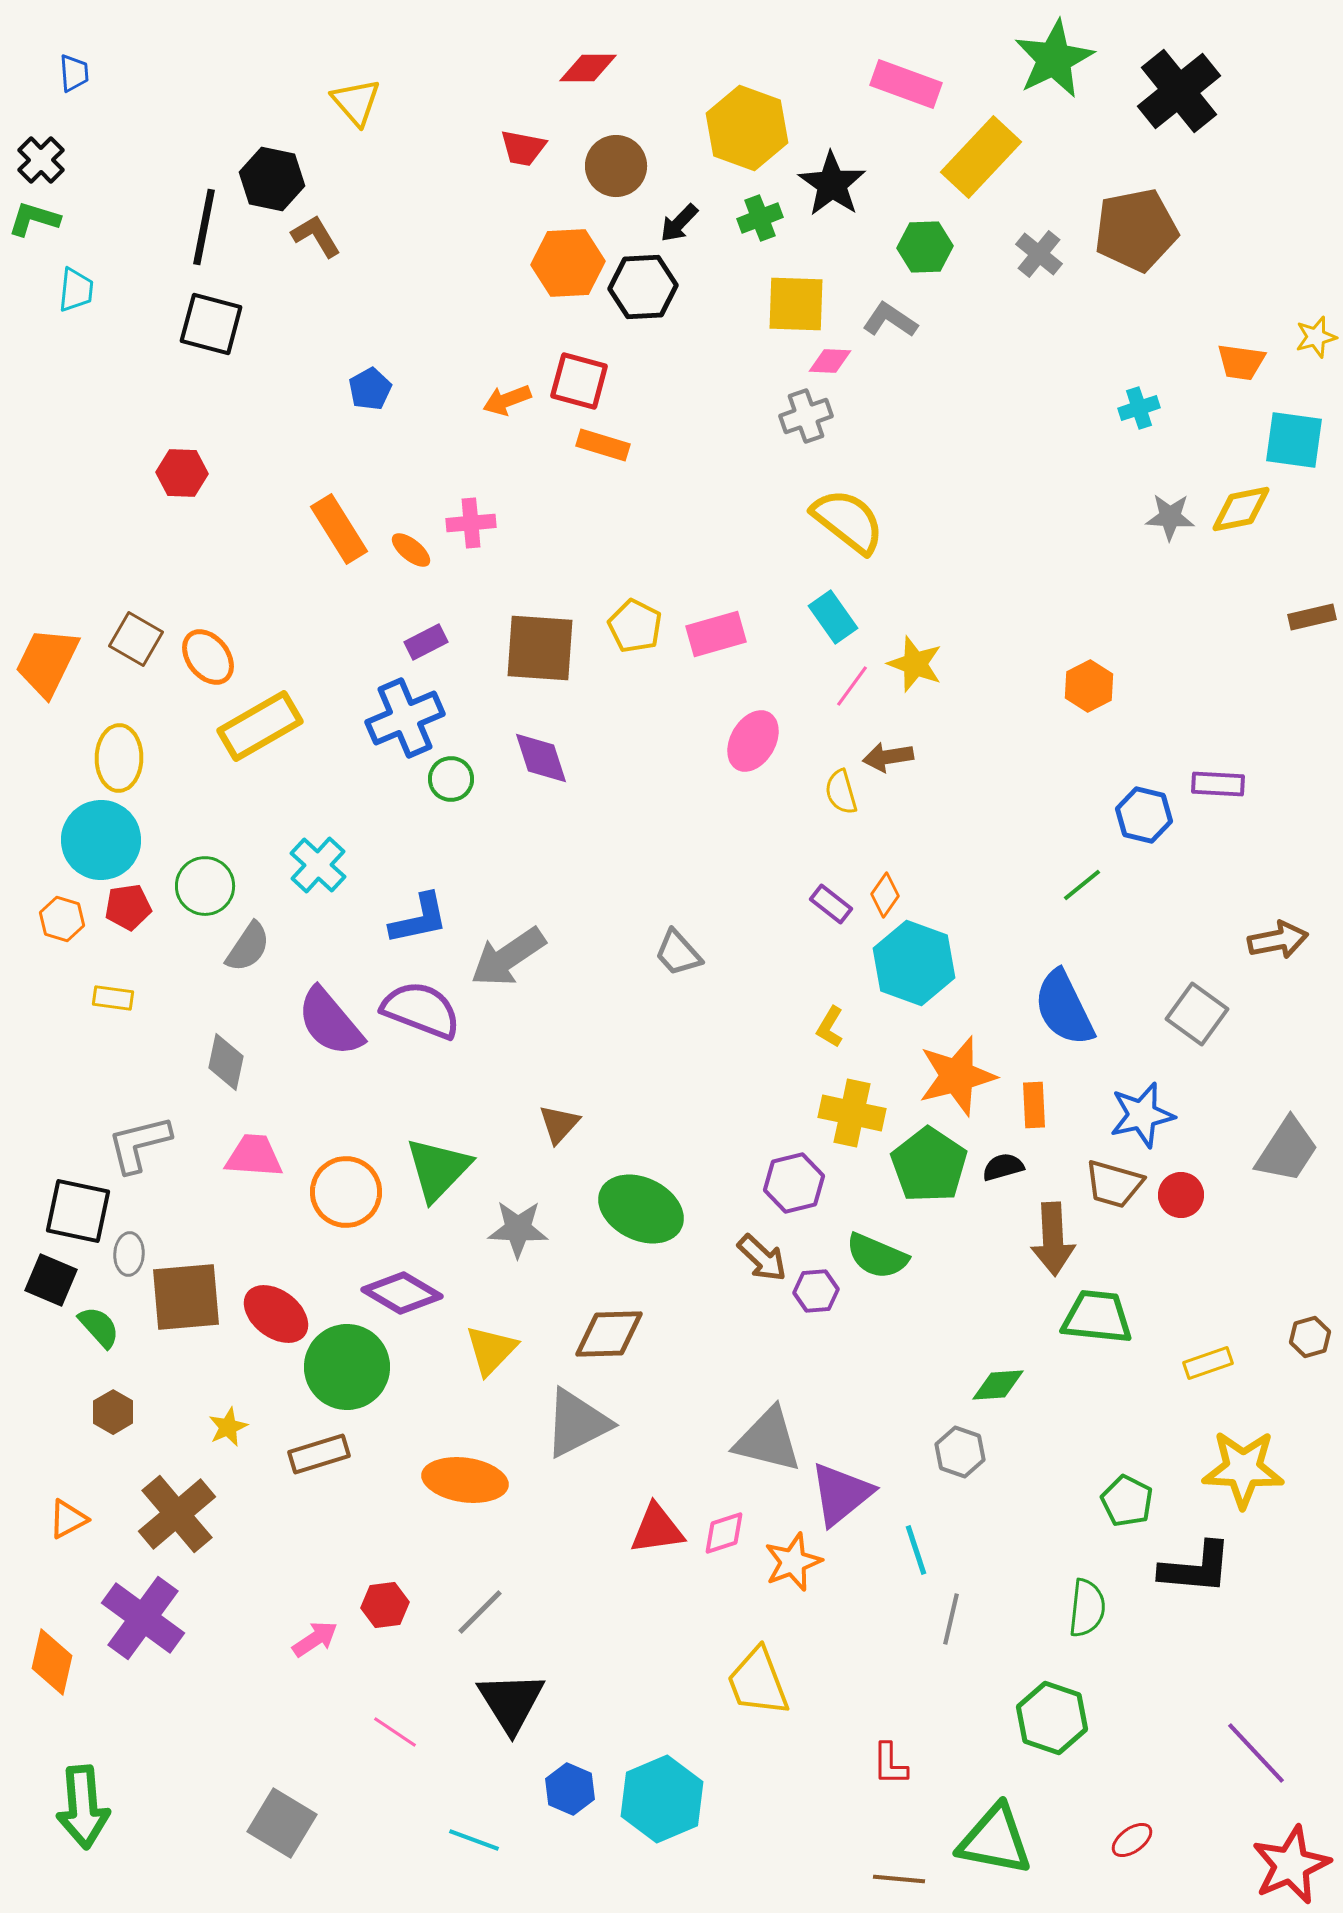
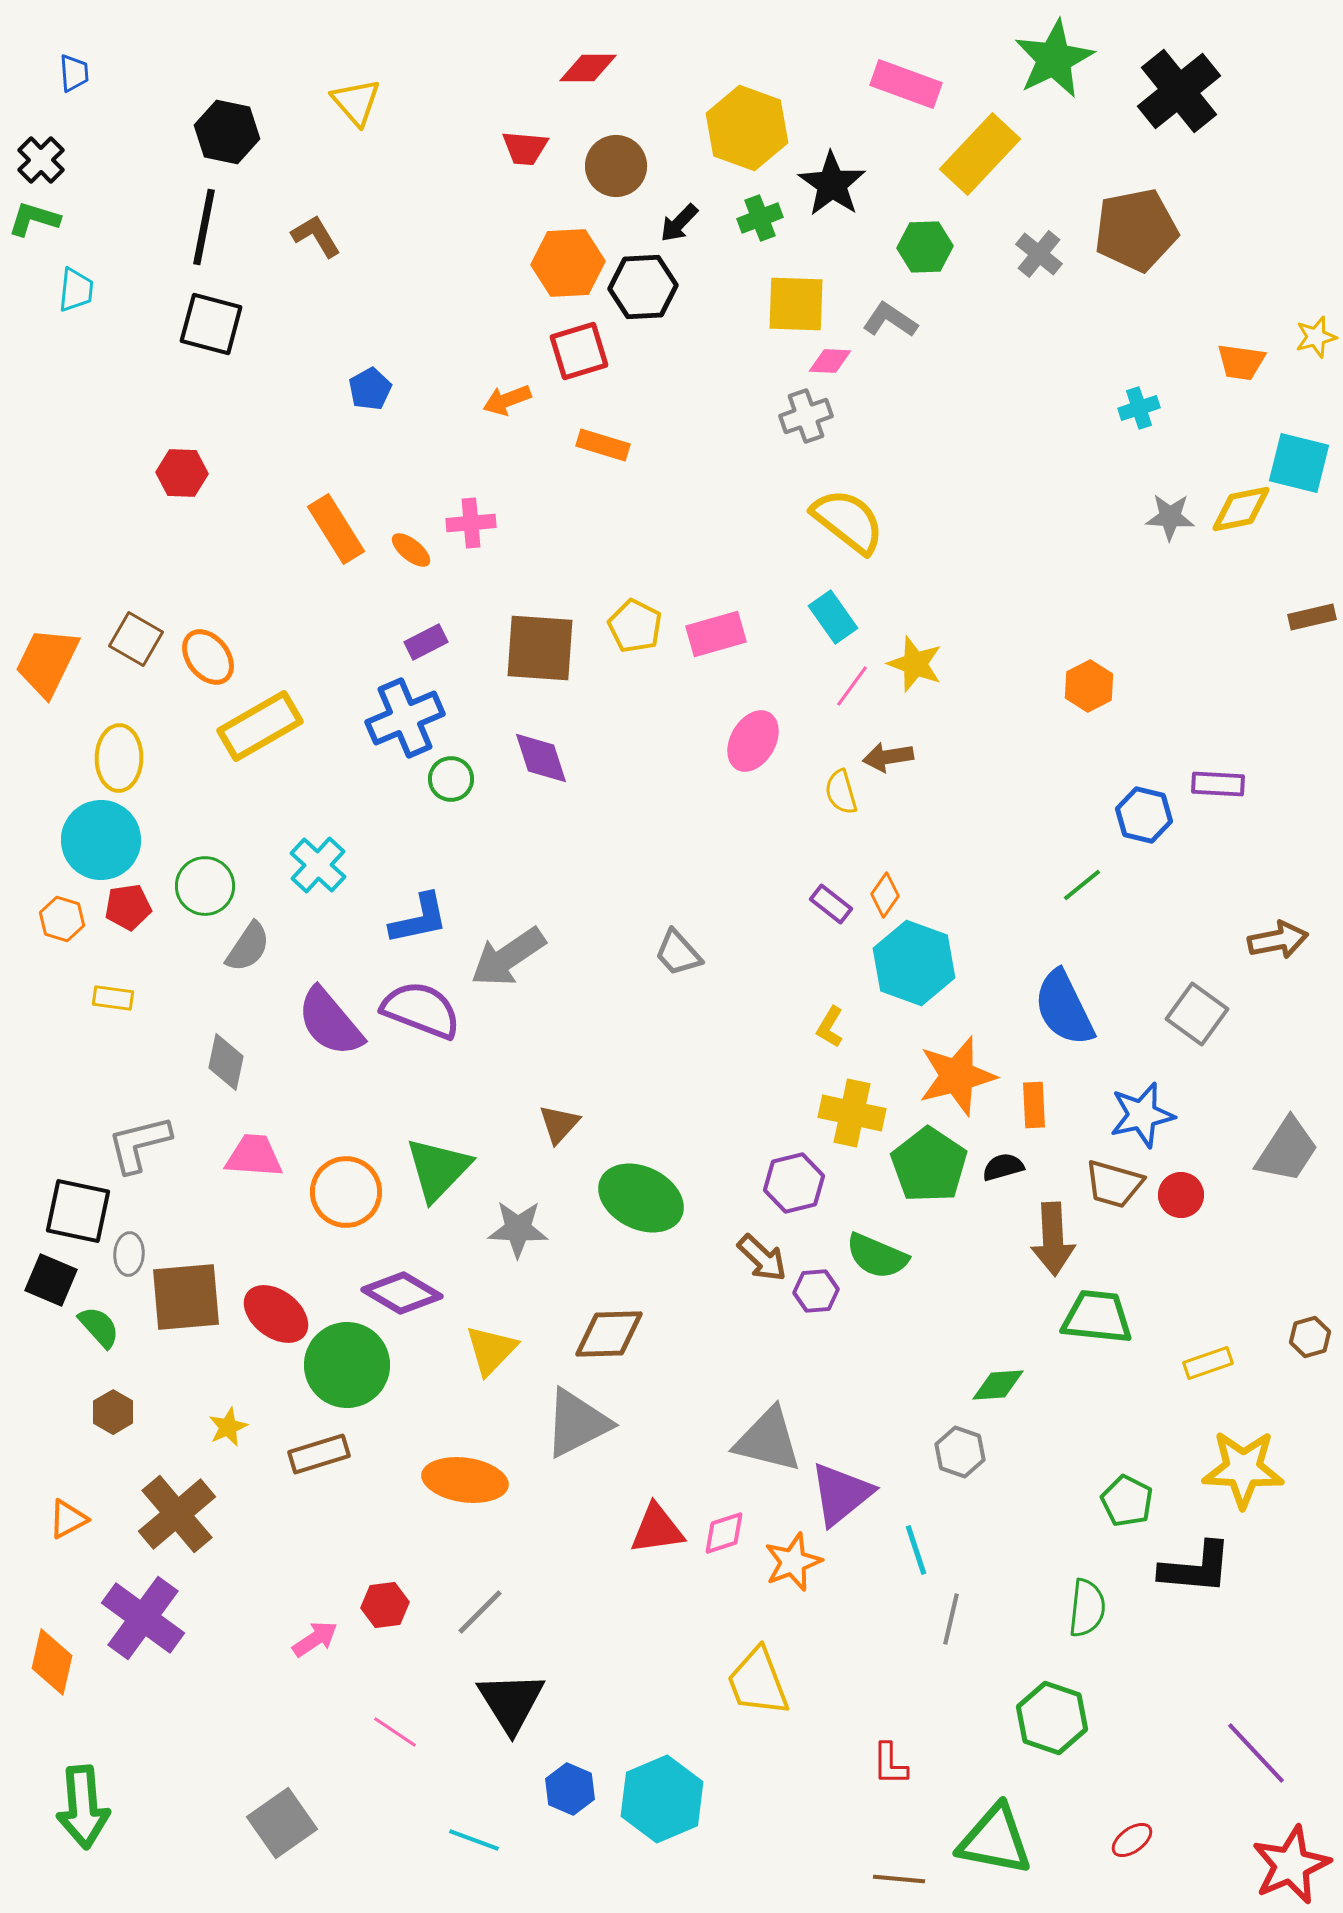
red trapezoid at (523, 148): moved 2 px right; rotated 6 degrees counterclockwise
yellow rectangle at (981, 157): moved 1 px left, 3 px up
black hexagon at (272, 179): moved 45 px left, 47 px up
red square at (579, 381): moved 30 px up; rotated 32 degrees counterclockwise
cyan square at (1294, 440): moved 5 px right, 23 px down; rotated 6 degrees clockwise
orange rectangle at (339, 529): moved 3 px left
green ellipse at (641, 1209): moved 11 px up
green circle at (347, 1367): moved 2 px up
gray square at (282, 1823): rotated 24 degrees clockwise
